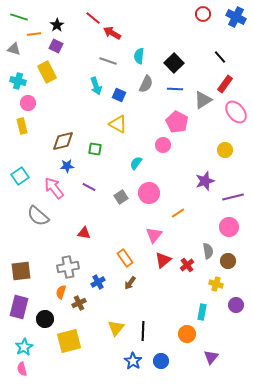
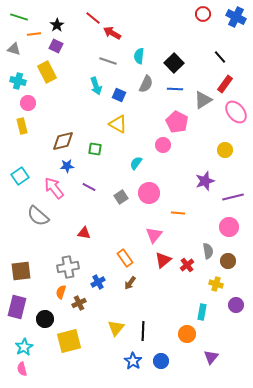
orange line at (178, 213): rotated 40 degrees clockwise
purple rectangle at (19, 307): moved 2 px left
